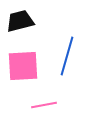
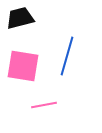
black trapezoid: moved 3 px up
pink square: rotated 12 degrees clockwise
